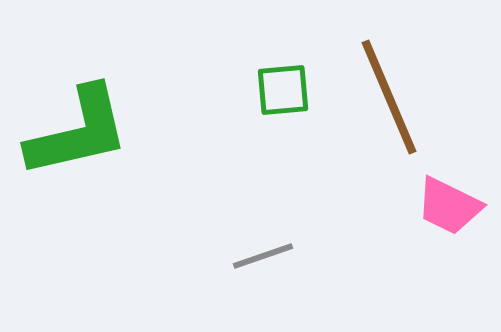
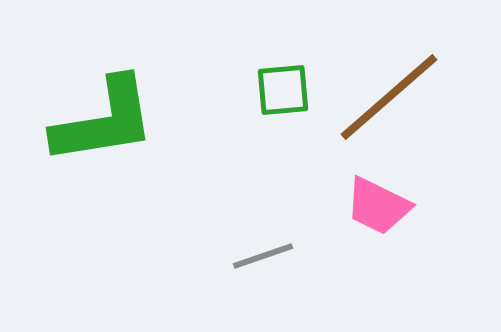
brown line: rotated 72 degrees clockwise
green L-shape: moved 26 px right, 11 px up; rotated 4 degrees clockwise
pink trapezoid: moved 71 px left
